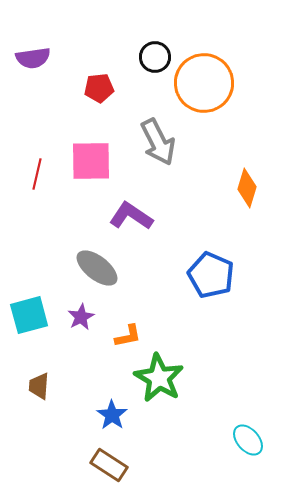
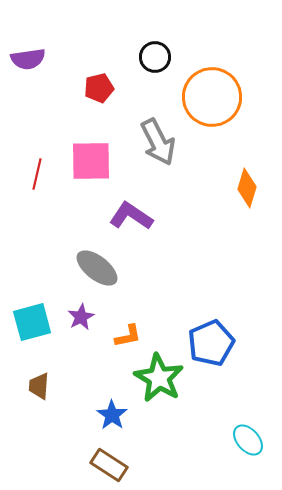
purple semicircle: moved 5 px left, 1 px down
orange circle: moved 8 px right, 14 px down
red pentagon: rotated 8 degrees counterclockwise
blue pentagon: moved 68 px down; rotated 24 degrees clockwise
cyan square: moved 3 px right, 7 px down
